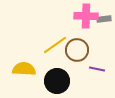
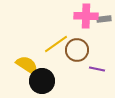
yellow line: moved 1 px right, 1 px up
yellow semicircle: moved 3 px right, 4 px up; rotated 30 degrees clockwise
black circle: moved 15 px left
